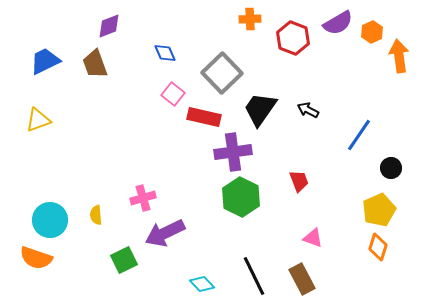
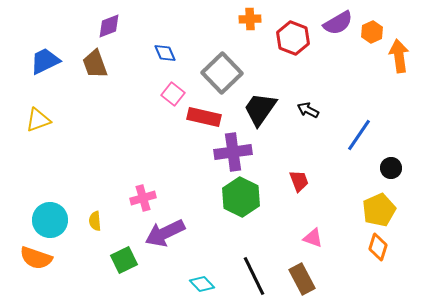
yellow semicircle: moved 1 px left, 6 px down
